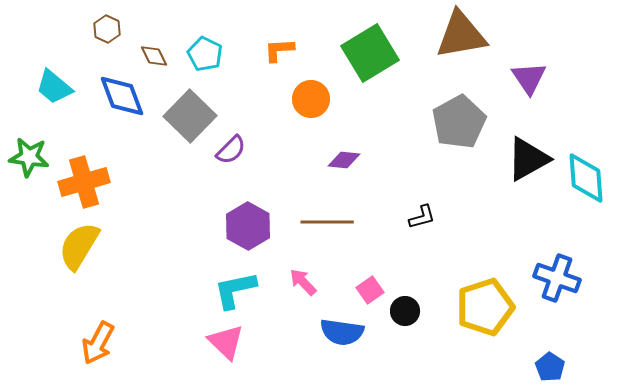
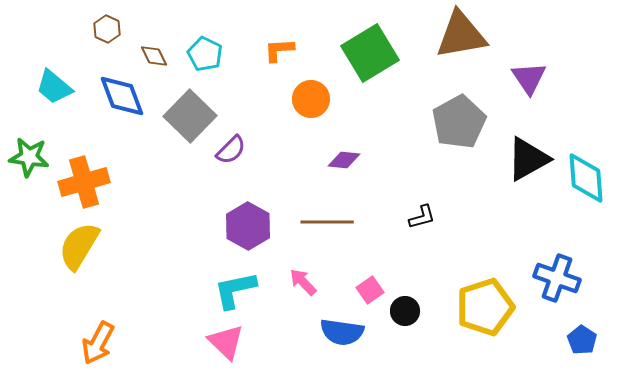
blue pentagon: moved 32 px right, 27 px up
